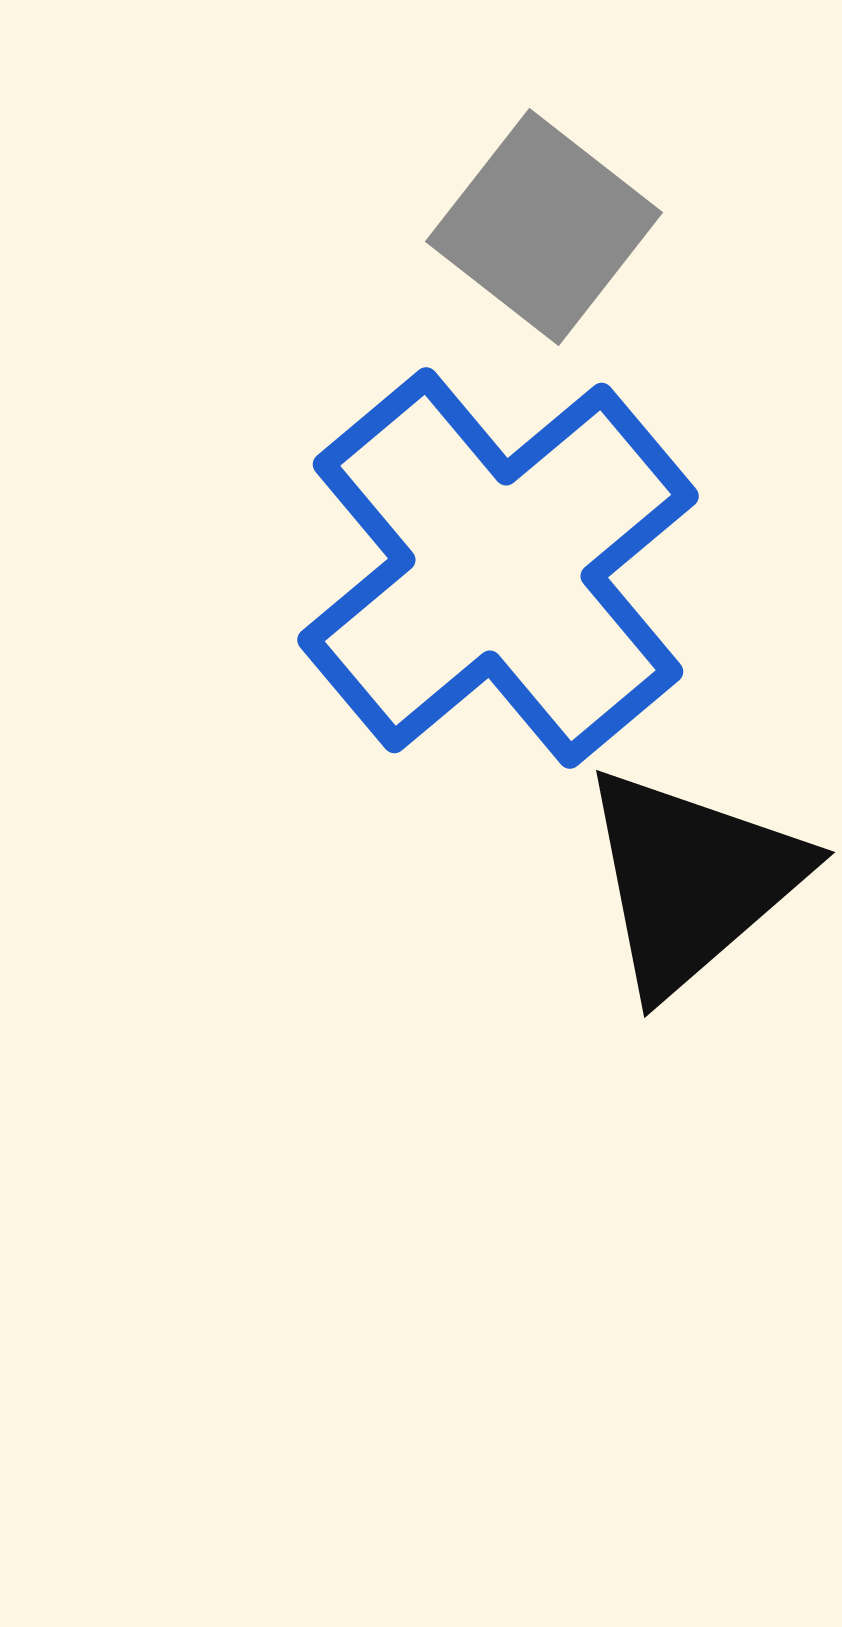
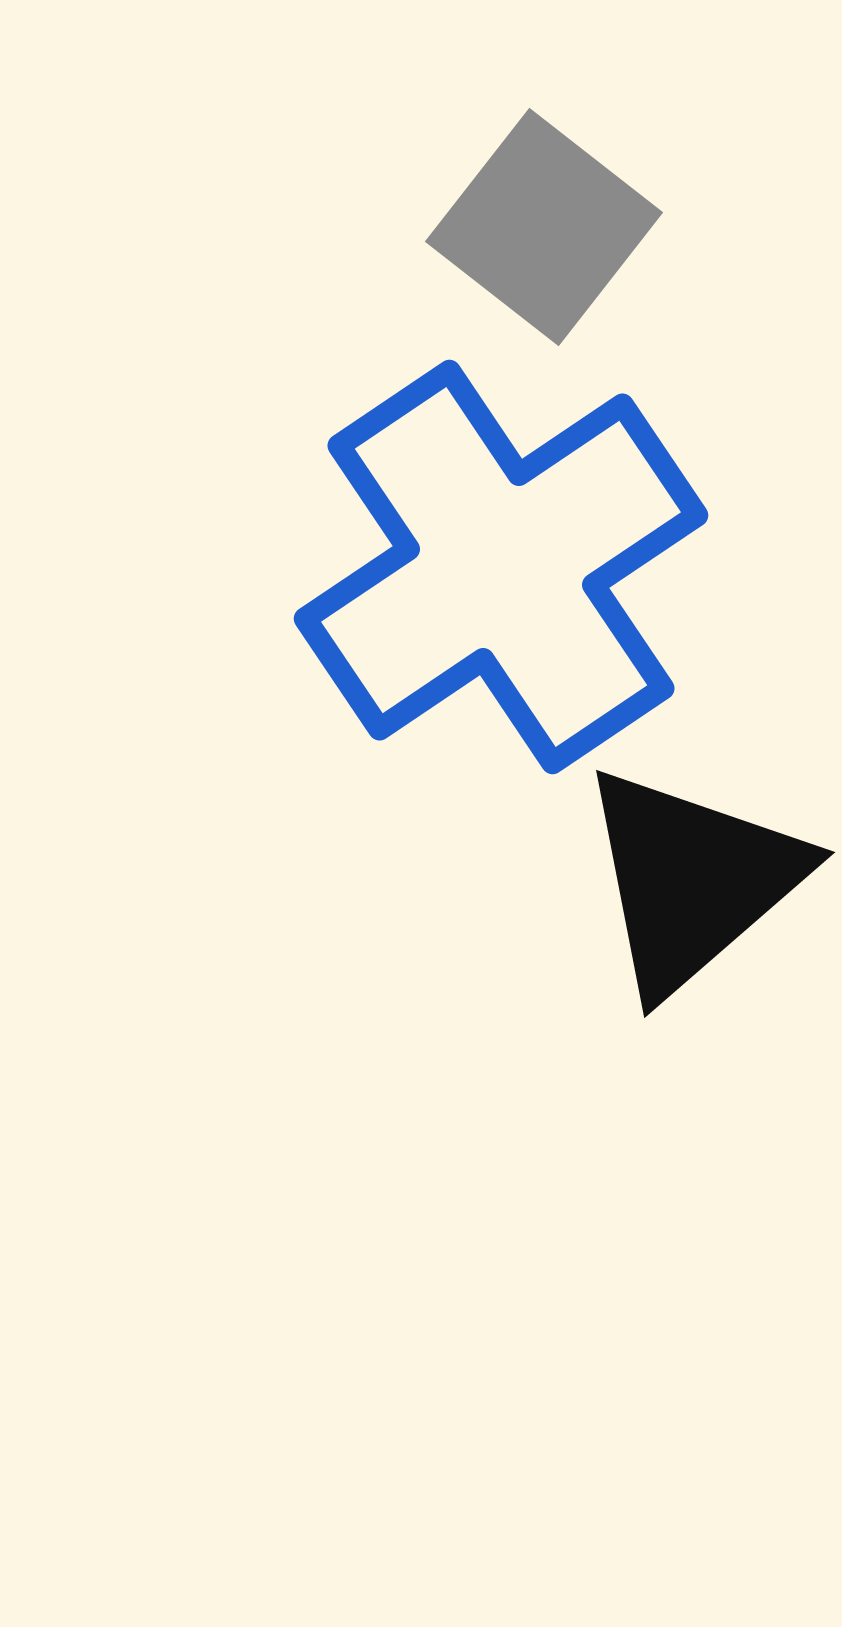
blue cross: moved 3 px right, 1 px up; rotated 6 degrees clockwise
